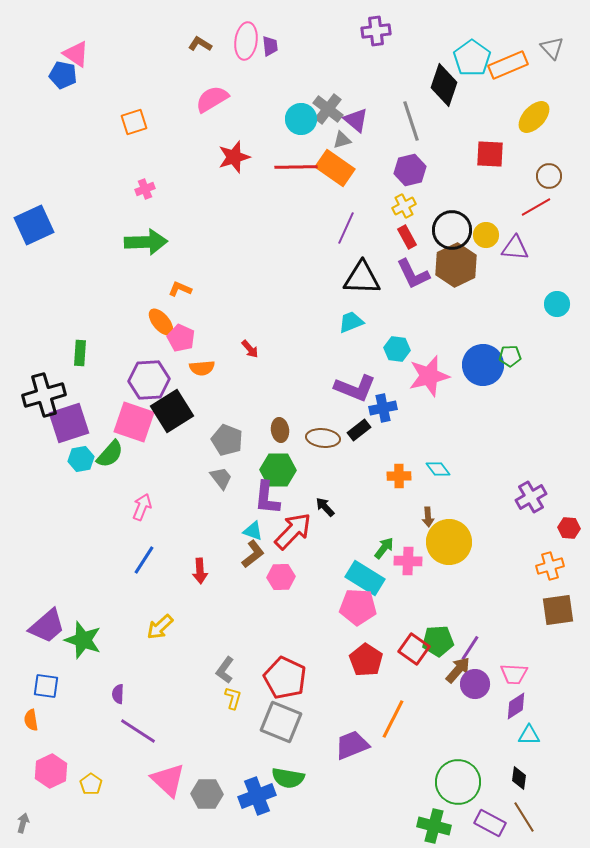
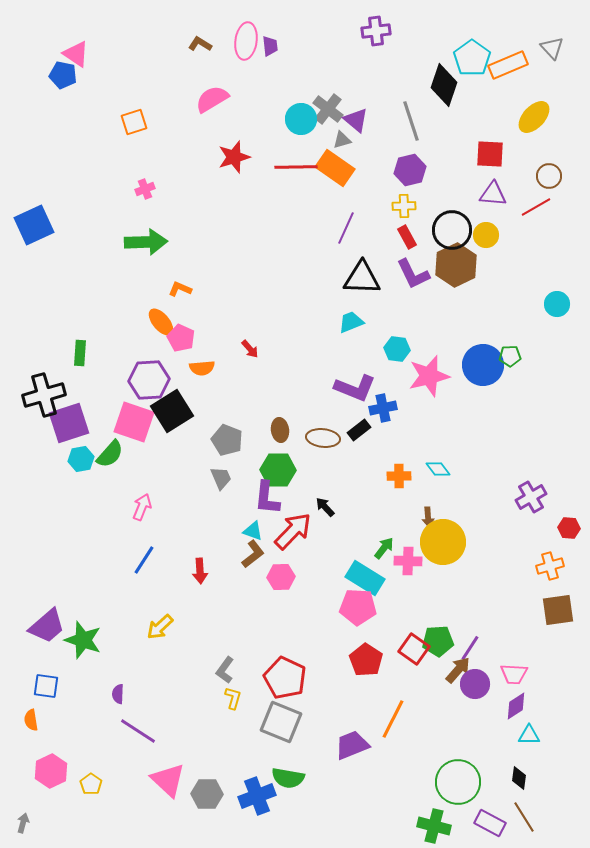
yellow cross at (404, 206): rotated 25 degrees clockwise
purple triangle at (515, 248): moved 22 px left, 54 px up
gray trapezoid at (221, 478): rotated 15 degrees clockwise
yellow circle at (449, 542): moved 6 px left
